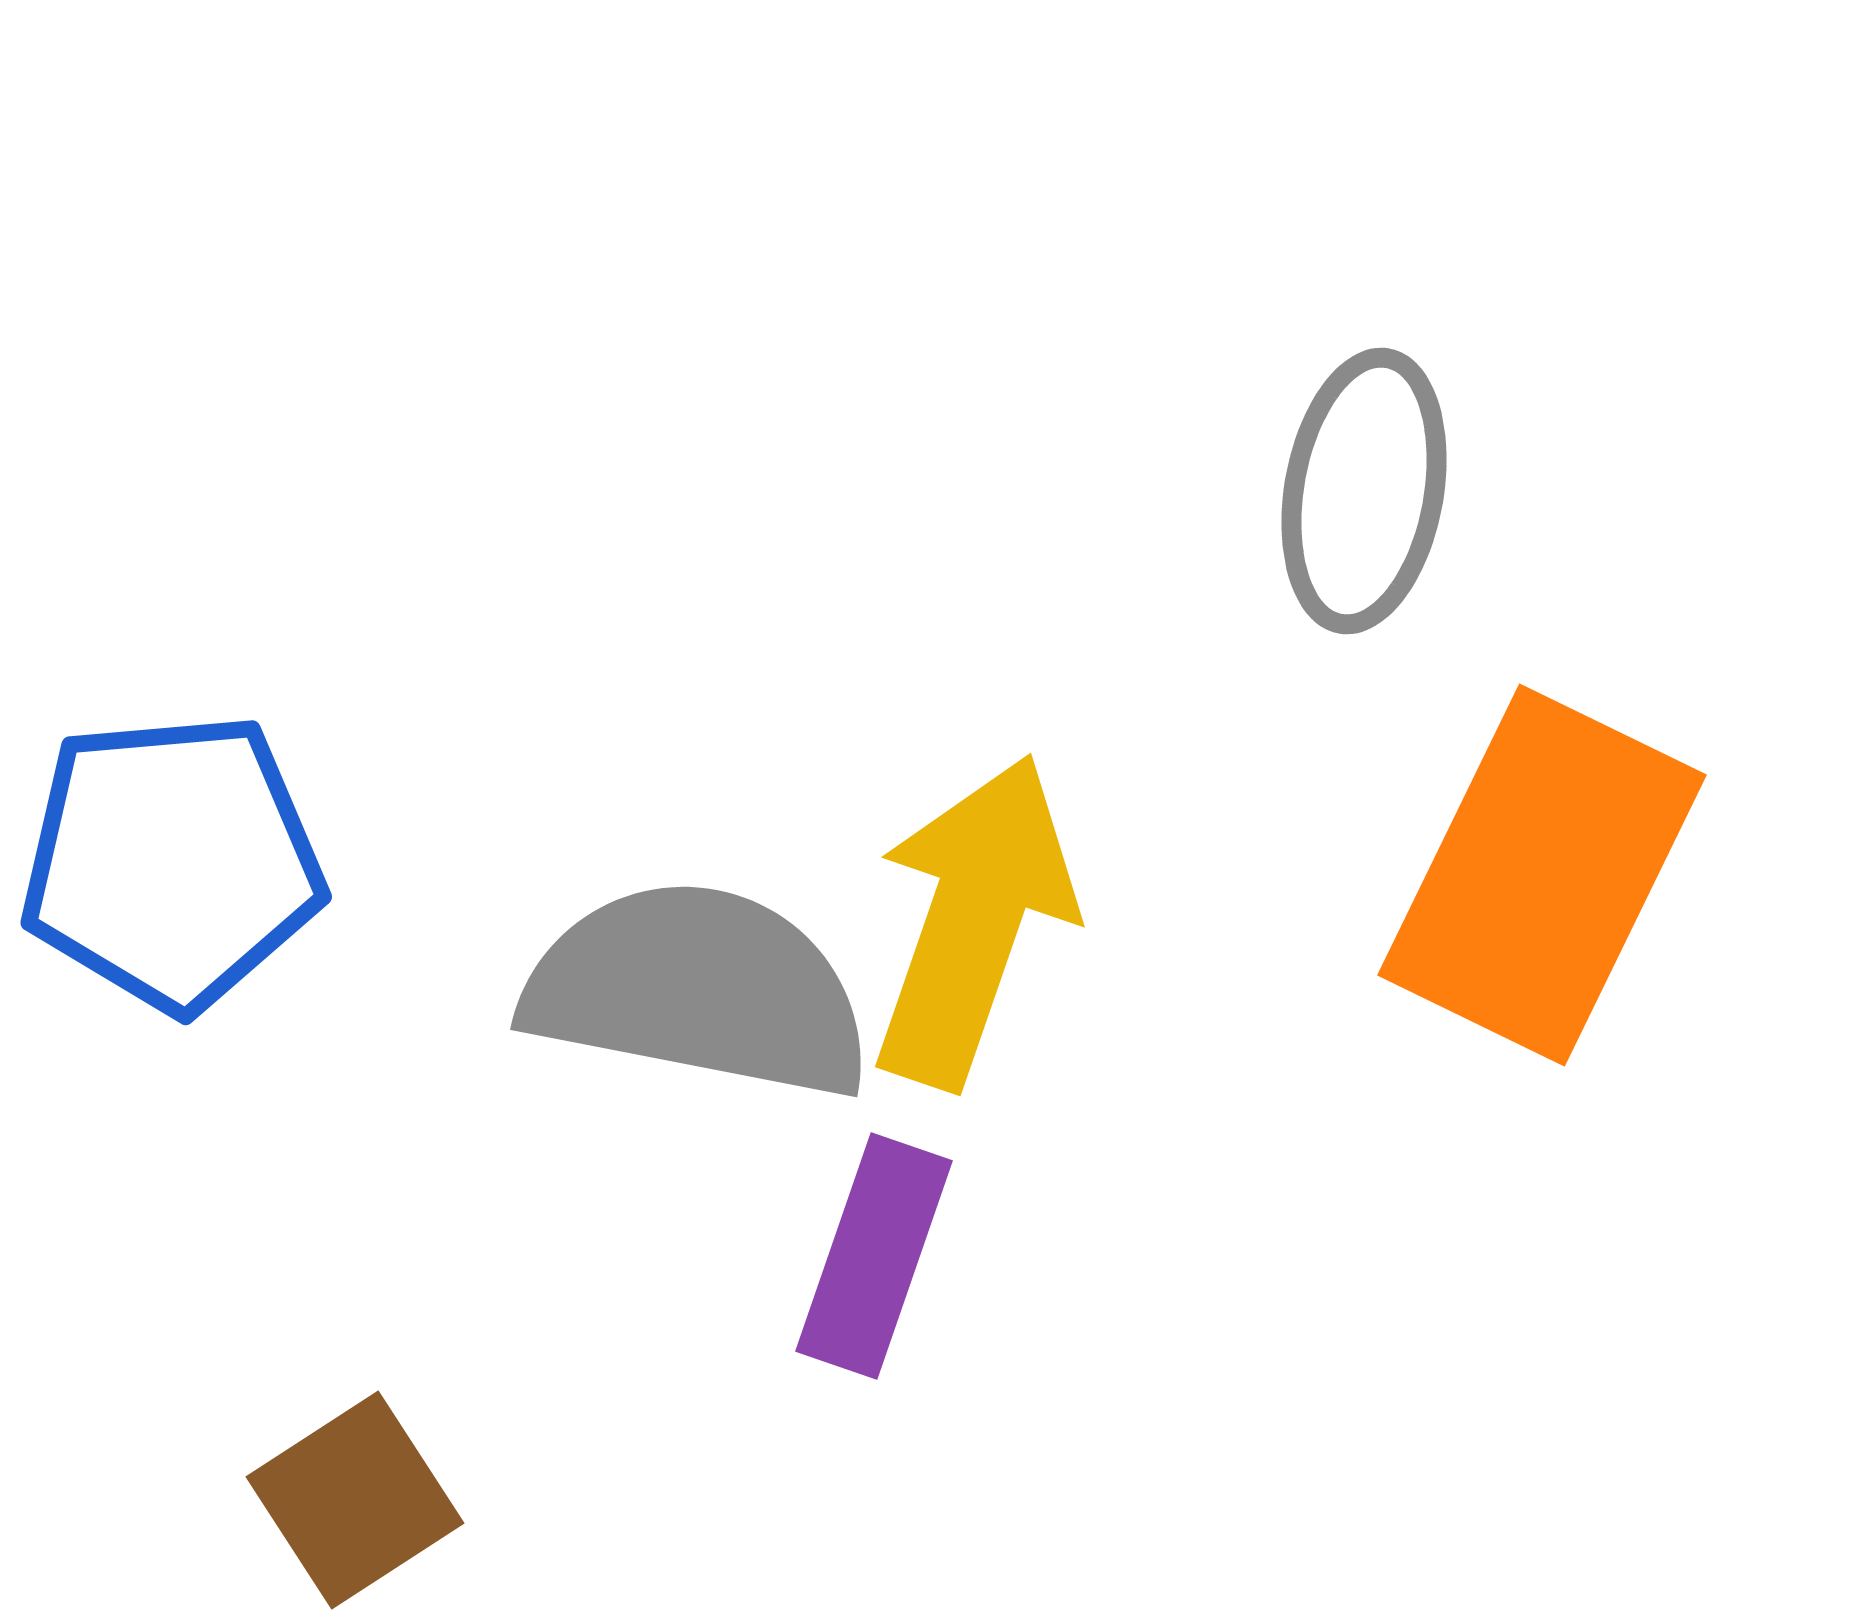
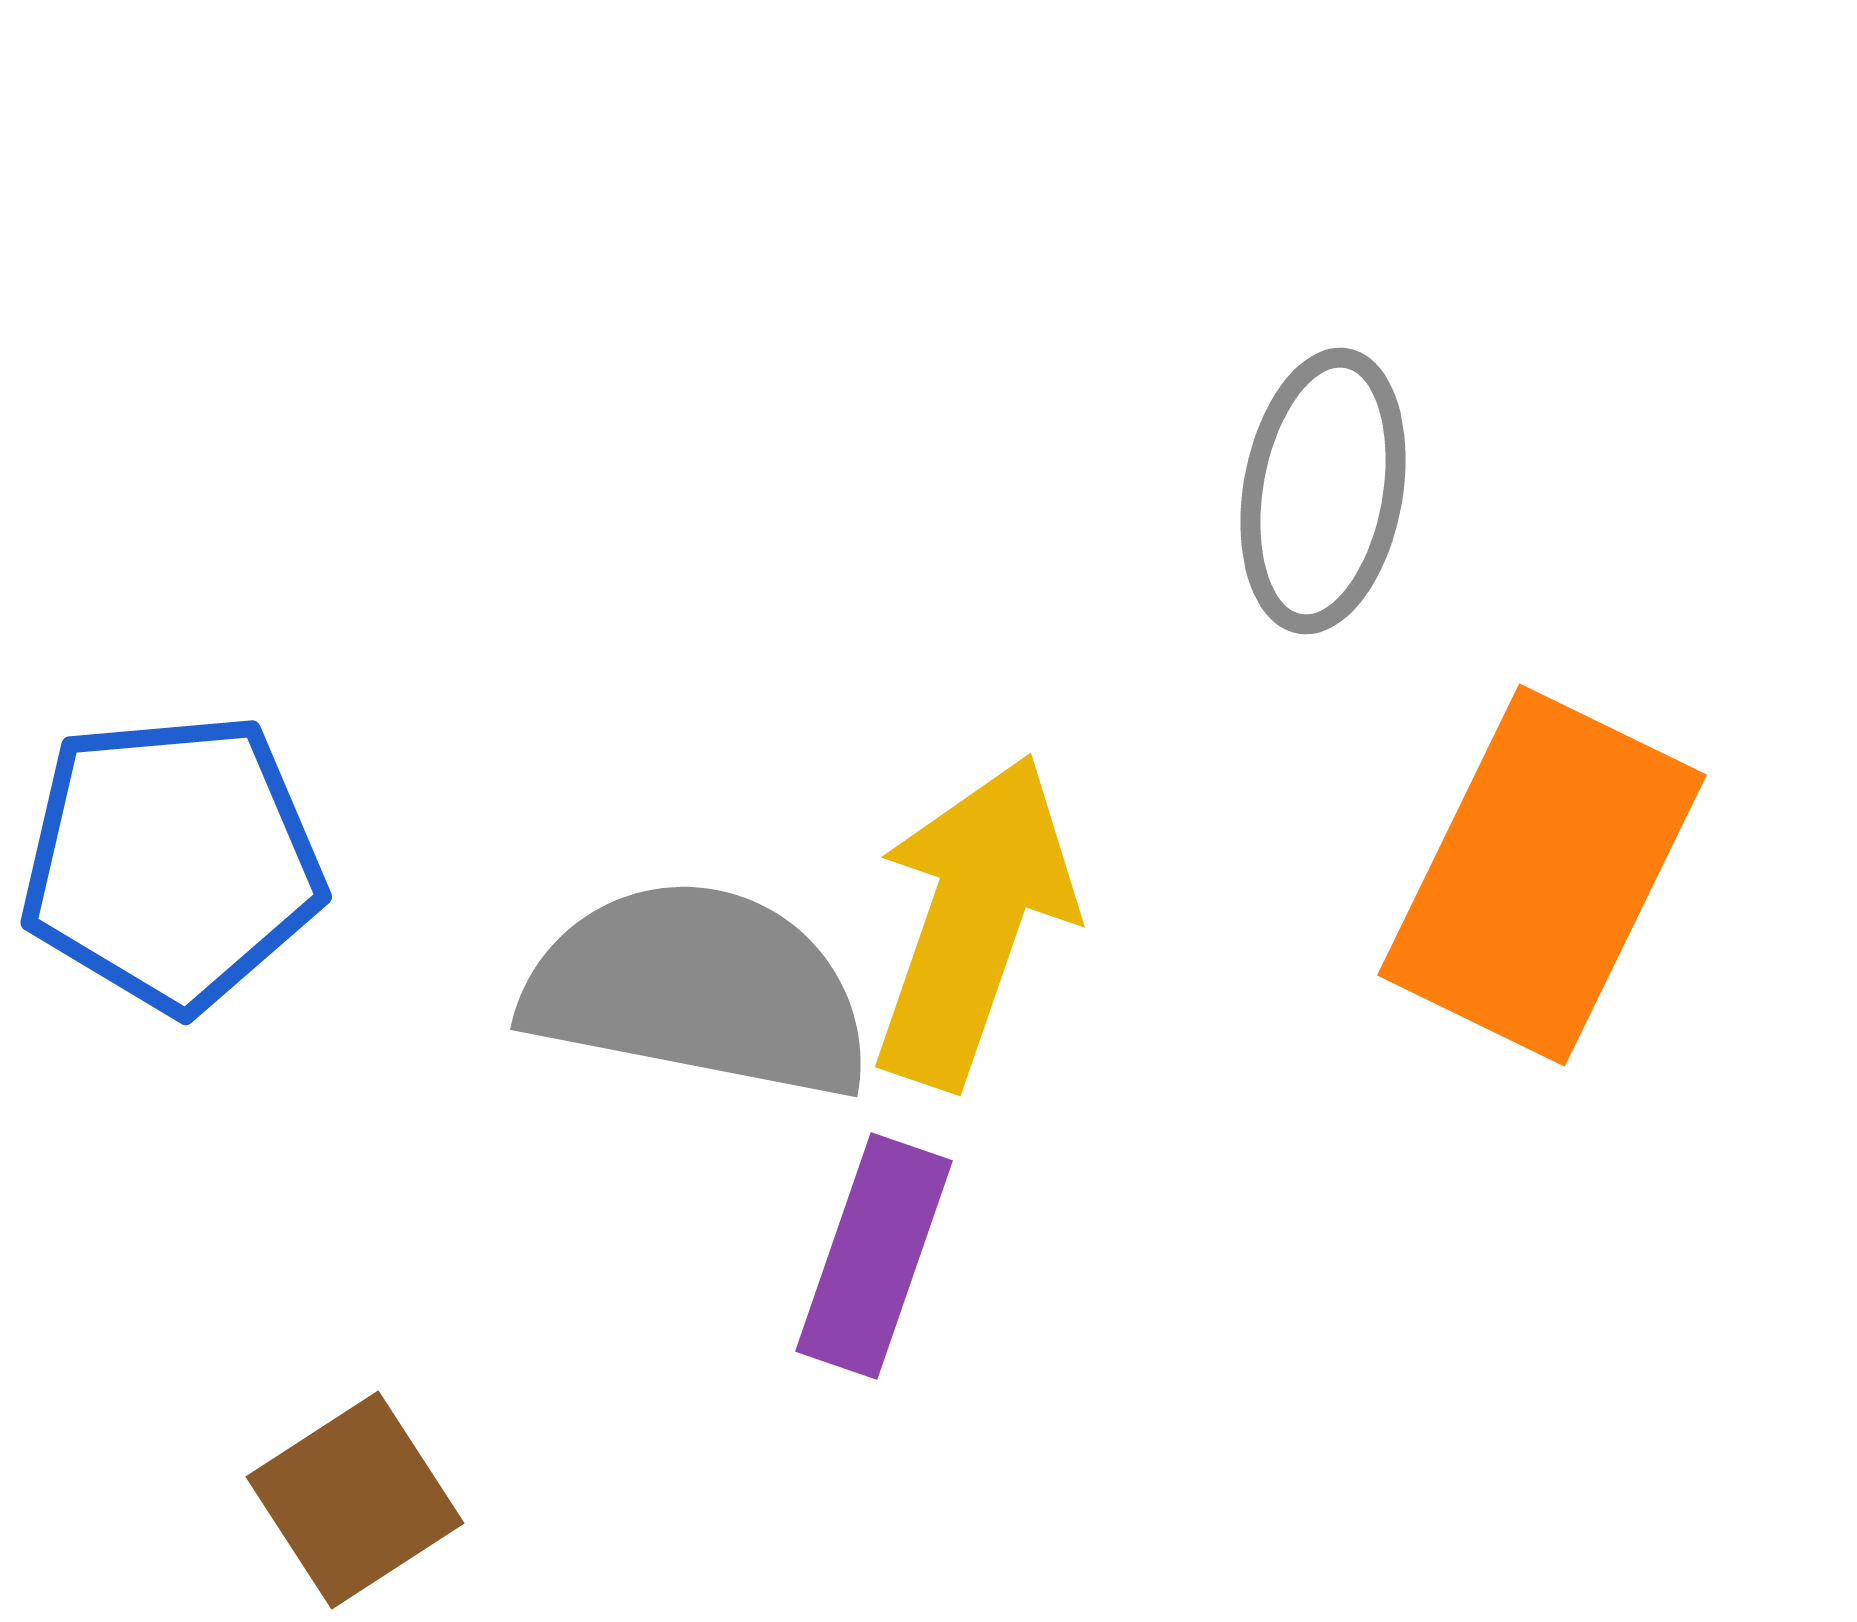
gray ellipse: moved 41 px left
